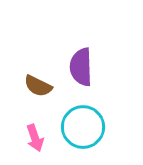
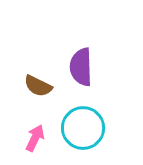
cyan circle: moved 1 px down
pink arrow: rotated 136 degrees counterclockwise
